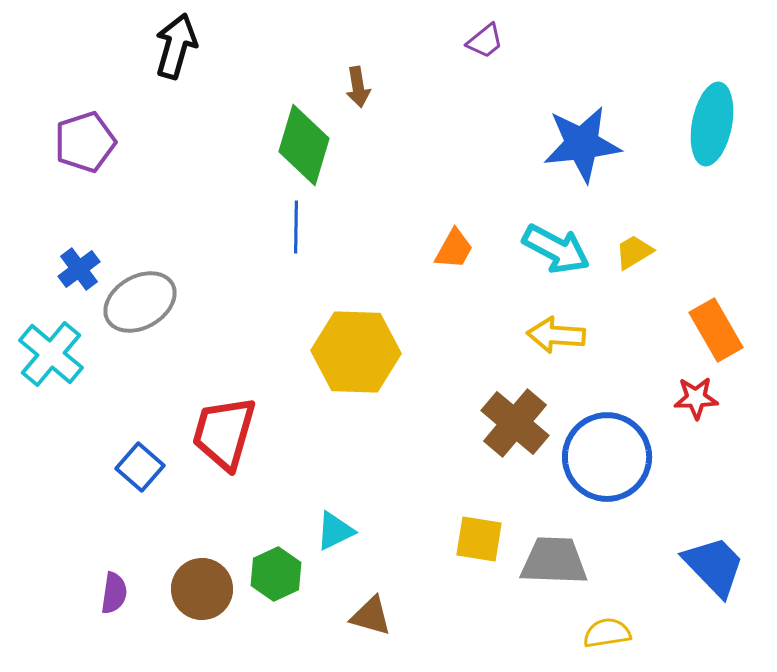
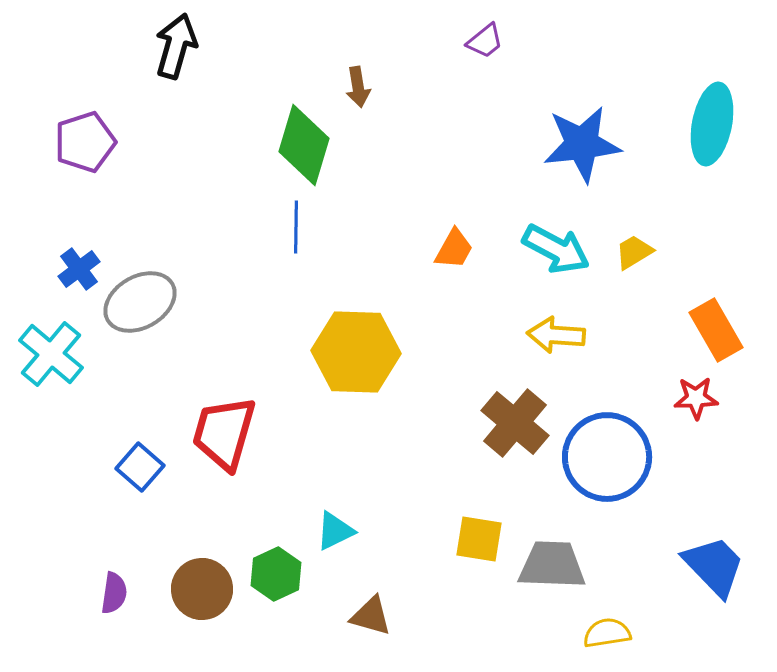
gray trapezoid: moved 2 px left, 4 px down
